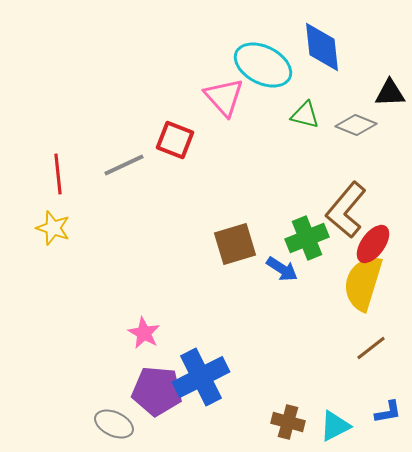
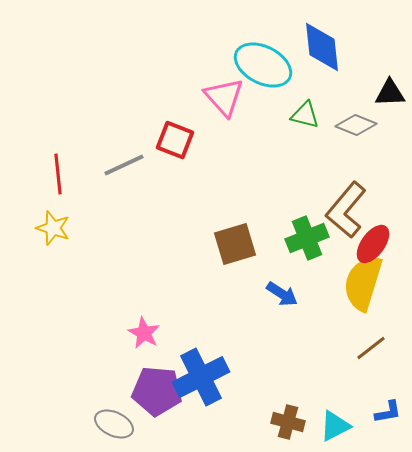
blue arrow: moved 25 px down
